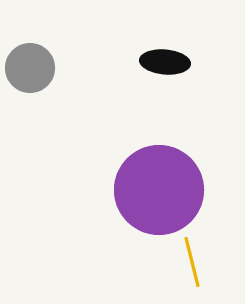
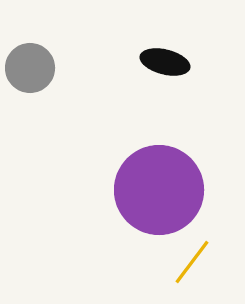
black ellipse: rotated 9 degrees clockwise
yellow line: rotated 51 degrees clockwise
